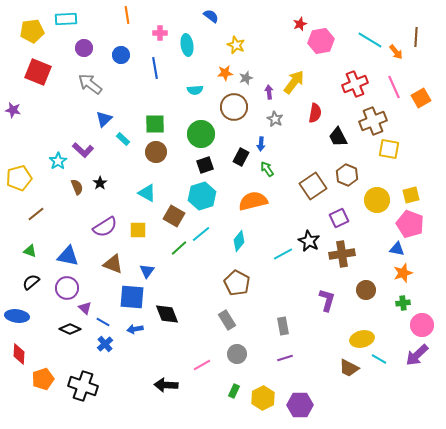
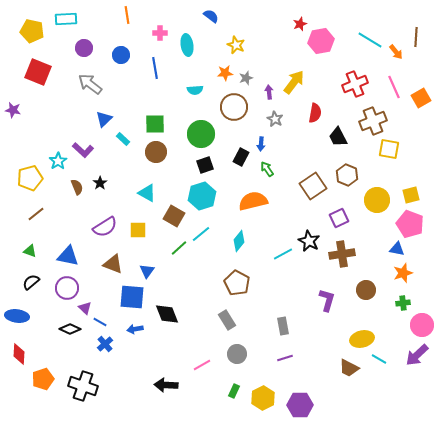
yellow pentagon at (32, 31): rotated 20 degrees clockwise
yellow pentagon at (19, 178): moved 11 px right
blue line at (103, 322): moved 3 px left
